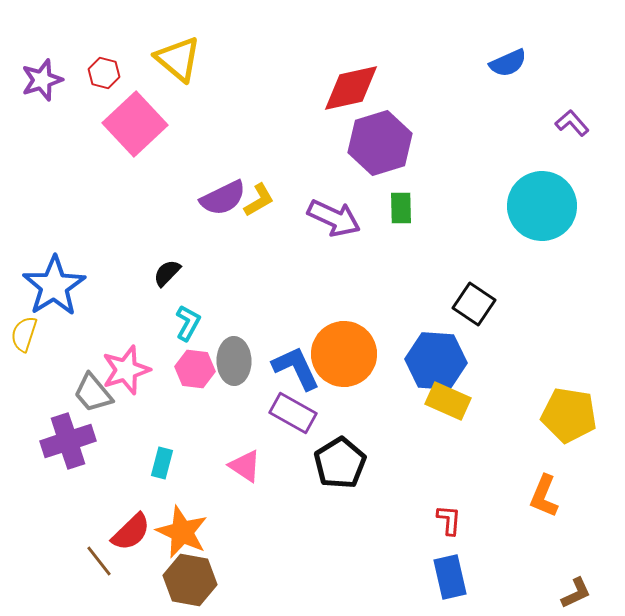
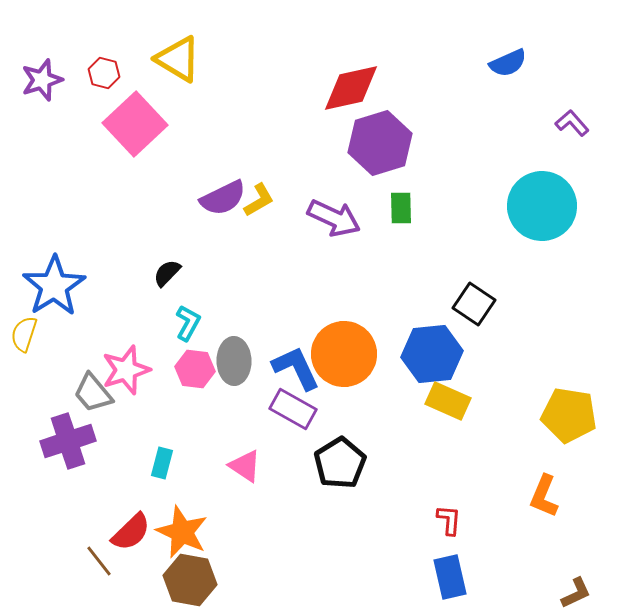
yellow triangle: rotated 9 degrees counterclockwise
blue hexagon: moved 4 px left, 7 px up; rotated 10 degrees counterclockwise
purple rectangle: moved 4 px up
